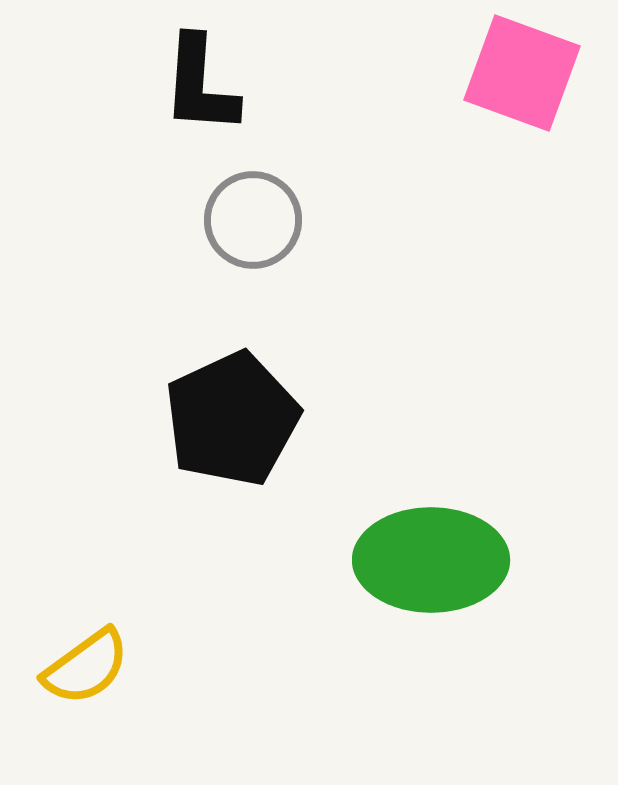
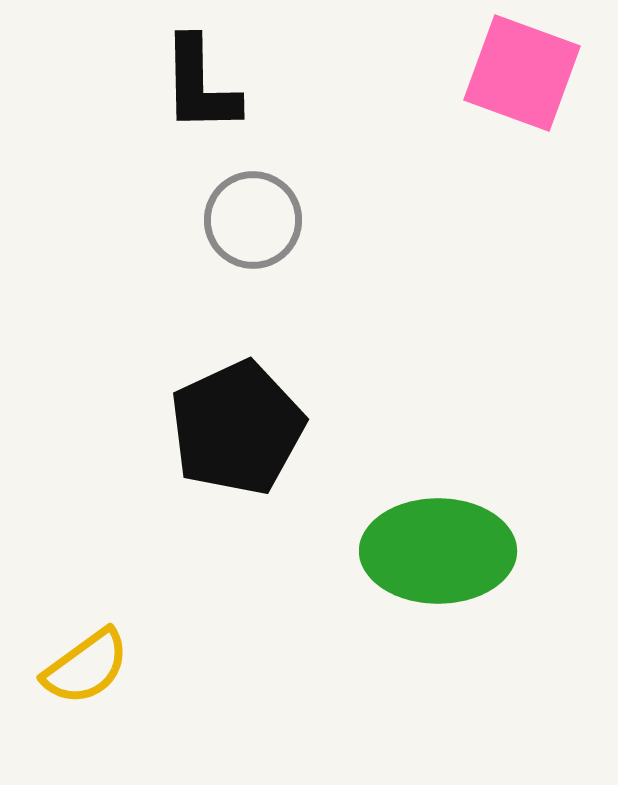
black L-shape: rotated 5 degrees counterclockwise
black pentagon: moved 5 px right, 9 px down
green ellipse: moved 7 px right, 9 px up
